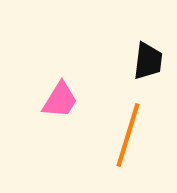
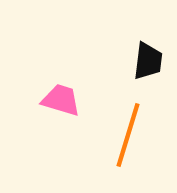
pink trapezoid: moved 1 px right; rotated 105 degrees counterclockwise
